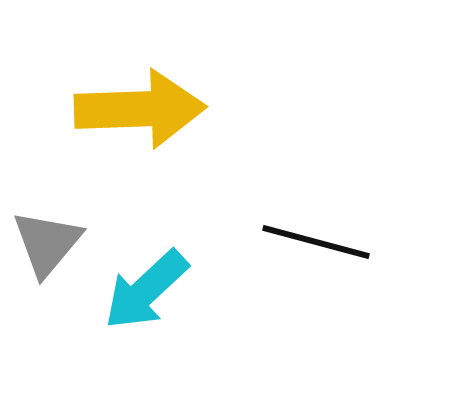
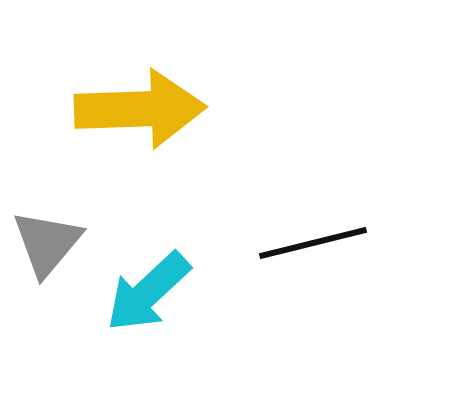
black line: moved 3 px left, 1 px down; rotated 29 degrees counterclockwise
cyan arrow: moved 2 px right, 2 px down
